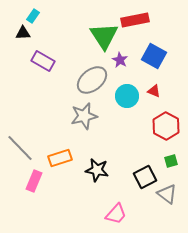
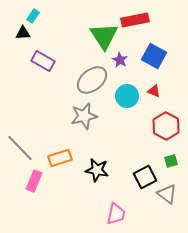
pink trapezoid: rotated 30 degrees counterclockwise
